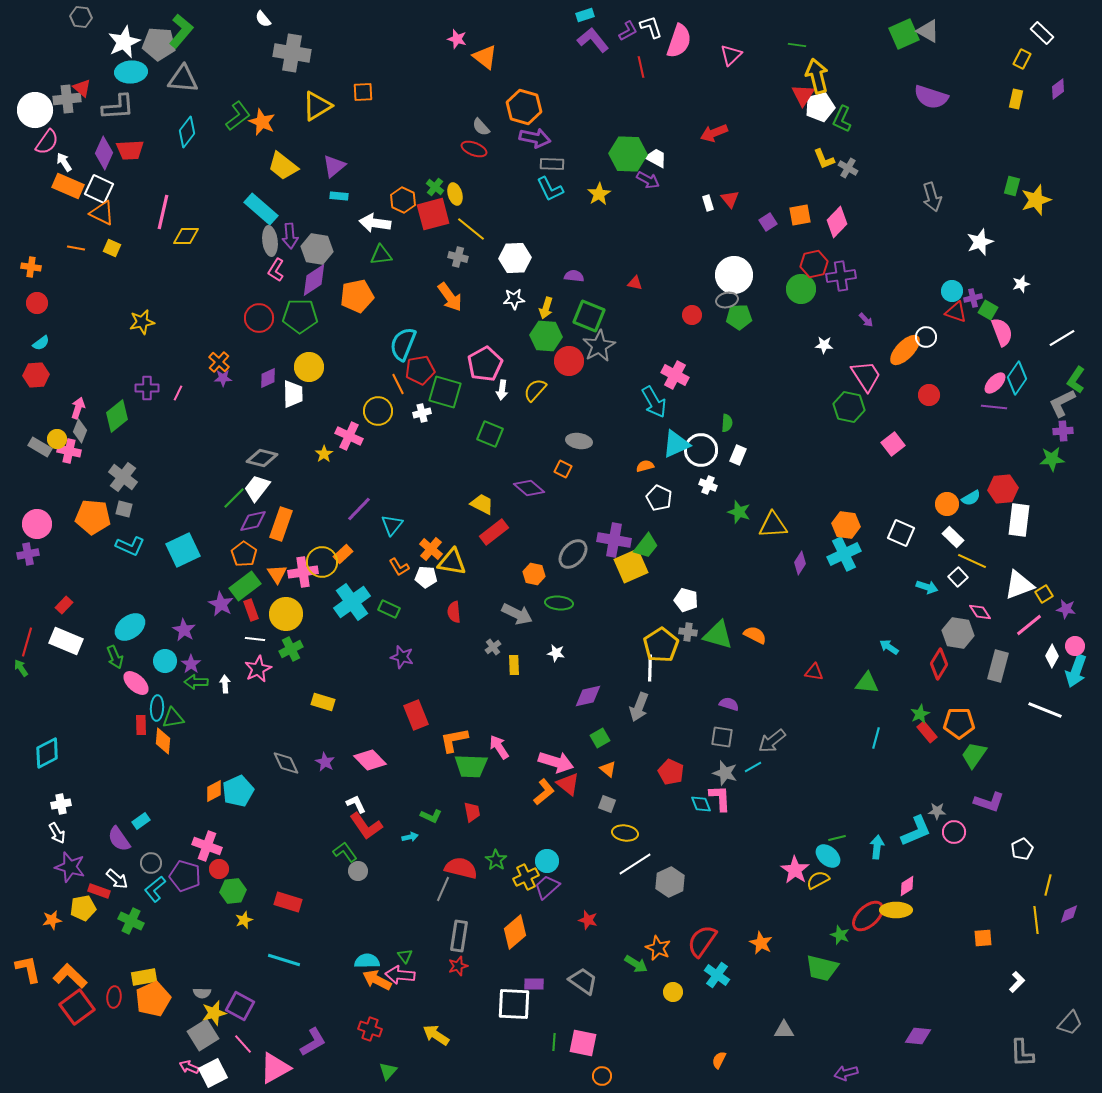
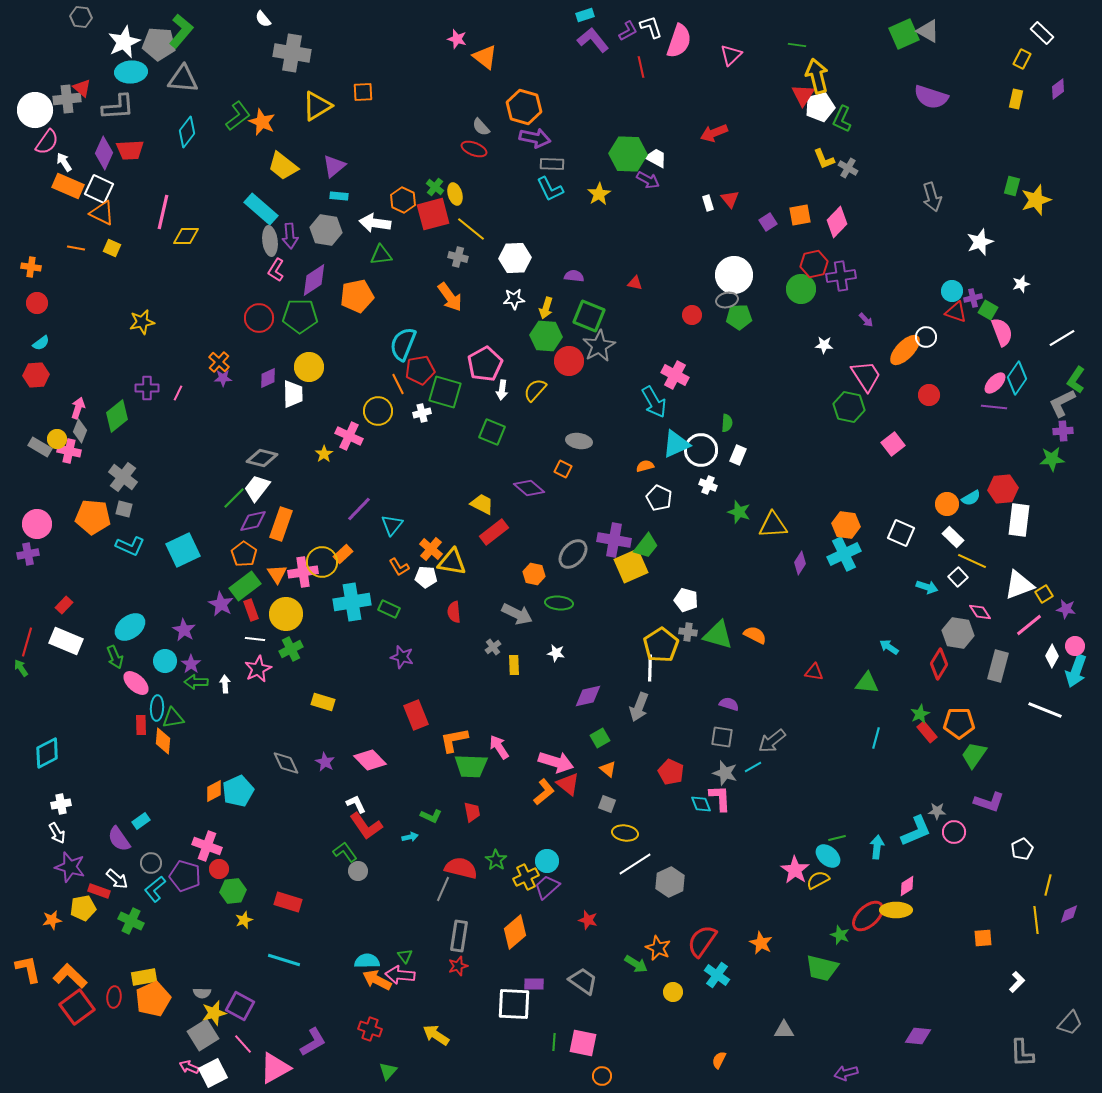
gray hexagon at (317, 249): moved 9 px right, 19 px up
green square at (490, 434): moved 2 px right, 2 px up
cyan cross at (352, 602): rotated 27 degrees clockwise
